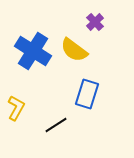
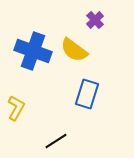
purple cross: moved 2 px up
blue cross: rotated 12 degrees counterclockwise
black line: moved 16 px down
